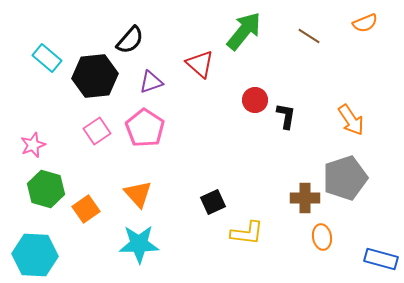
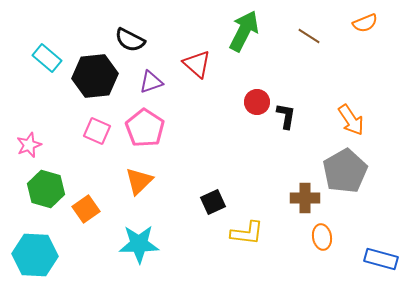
green arrow: rotated 12 degrees counterclockwise
black semicircle: rotated 76 degrees clockwise
red triangle: moved 3 px left
red circle: moved 2 px right, 2 px down
pink square: rotated 32 degrees counterclockwise
pink star: moved 4 px left
gray pentagon: moved 7 px up; rotated 12 degrees counterclockwise
orange triangle: moved 1 px right, 13 px up; rotated 28 degrees clockwise
